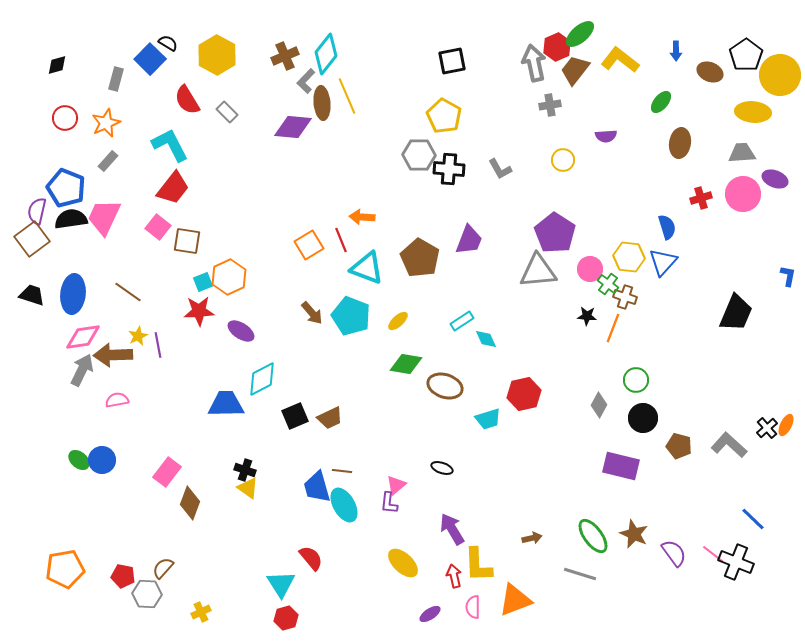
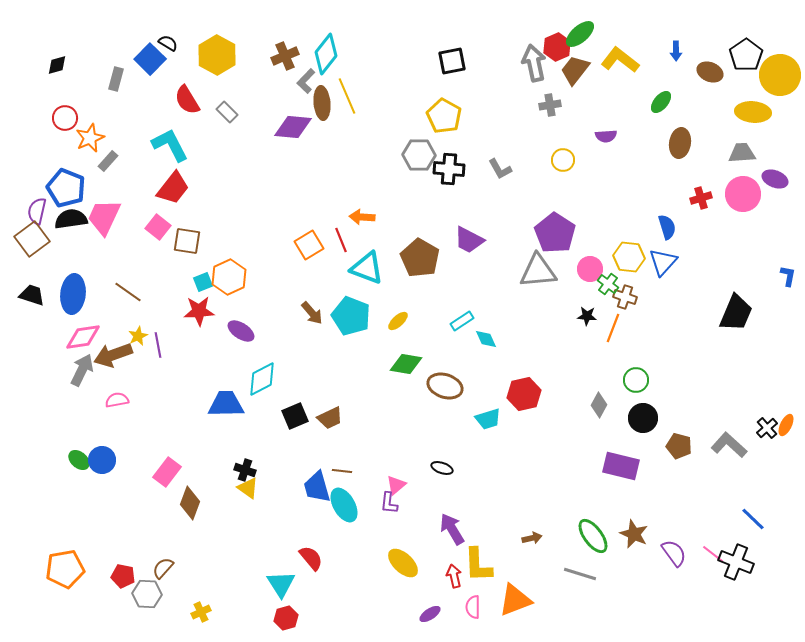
orange star at (106, 123): moved 16 px left, 15 px down
purple trapezoid at (469, 240): rotated 96 degrees clockwise
brown arrow at (113, 355): rotated 18 degrees counterclockwise
